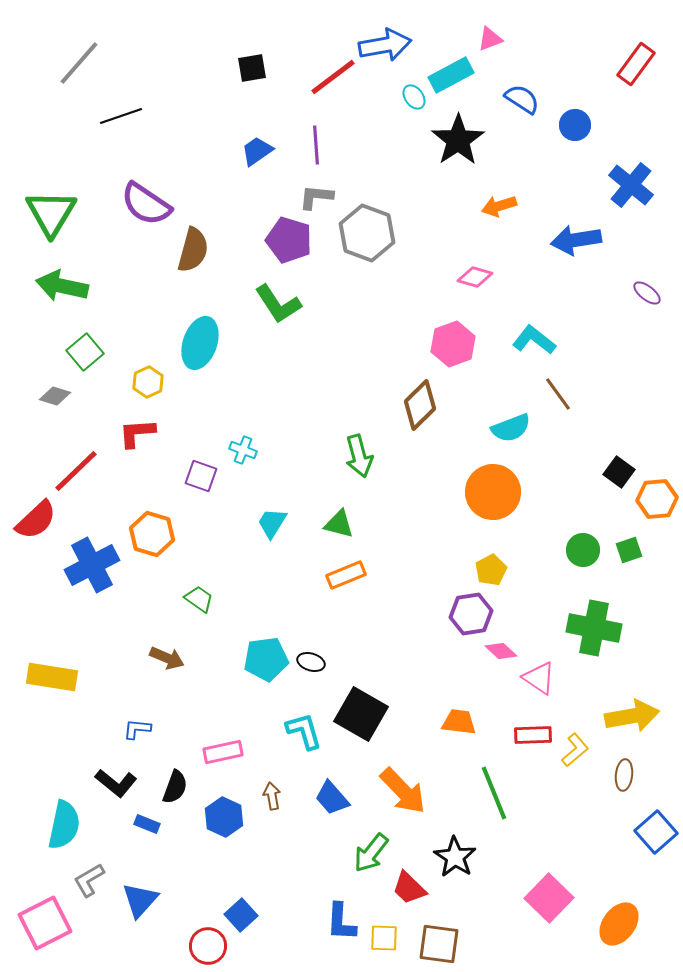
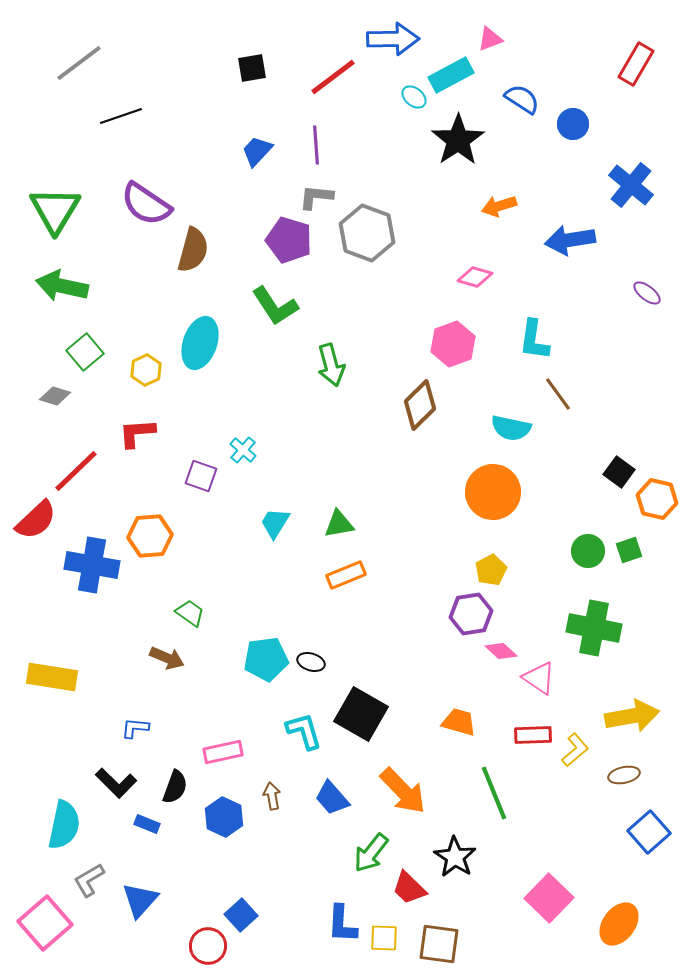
blue arrow at (385, 45): moved 8 px right, 6 px up; rotated 9 degrees clockwise
gray line at (79, 63): rotated 12 degrees clockwise
red rectangle at (636, 64): rotated 6 degrees counterclockwise
cyan ellipse at (414, 97): rotated 15 degrees counterclockwise
blue circle at (575, 125): moved 2 px left, 1 px up
blue trapezoid at (257, 151): rotated 12 degrees counterclockwise
green triangle at (51, 213): moved 4 px right, 3 px up
blue arrow at (576, 240): moved 6 px left
green L-shape at (278, 304): moved 3 px left, 2 px down
cyan L-shape at (534, 340): rotated 120 degrees counterclockwise
yellow hexagon at (148, 382): moved 2 px left, 12 px up
cyan semicircle at (511, 428): rotated 33 degrees clockwise
cyan cross at (243, 450): rotated 20 degrees clockwise
green arrow at (359, 456): moved 28 px left, 91 px up
orange hexagon at (657, 499): rotated 18 degrees clockwise
cyan trapezoid at (272, 523): moved 3 px right
green triangle at (339, 524): rotated 24 degrees counterclockwise
orange hexagon at (152, 534): moved 2 px left, 2 px down; rotated 21 degrees counterclockwise
green circle at (583, 550): moved 5 px right, 1 px down
blue cross at (92, 565): rotated 38 degrees clockwise
green trapezoid at (199, 599): moved 9 px left, 14 px down
orange trapezoid at (459, 722): rotated 9 degrees clockwise
blue L-shape at (137, 729): moved 2 px left, 1 px up
brown ellipse at (624, 775): rotated 72 degrees clockwise
black L-shape at (116, 783): rotated 6 degrees clockwise
blue square at (656, 832): moved 7 px left
blue L-shape at (341, 922): moved 1 px right, 2 px down
pink square at (45, 923): rotated 14 degrees counterclockwise
